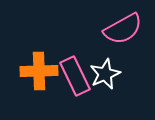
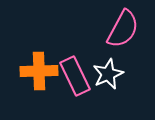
pink semicircle: rotated 33 degrees counterclockwise
white star: moved 3 px right
